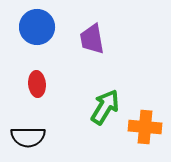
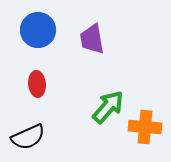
blue circle: moved 1 px right, 3 px down
green arrow: moved 3 px right; rotated 9 degrees clockwise
black semicircle: rotated 24 degrees counterclockwise
